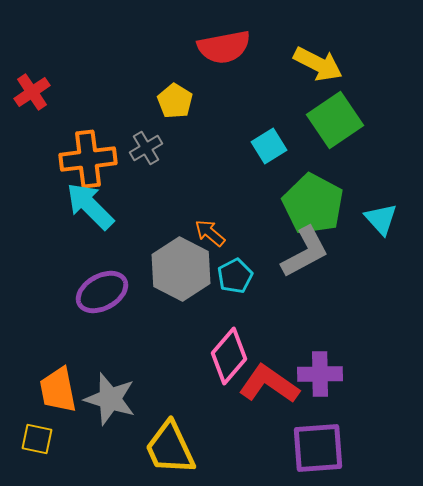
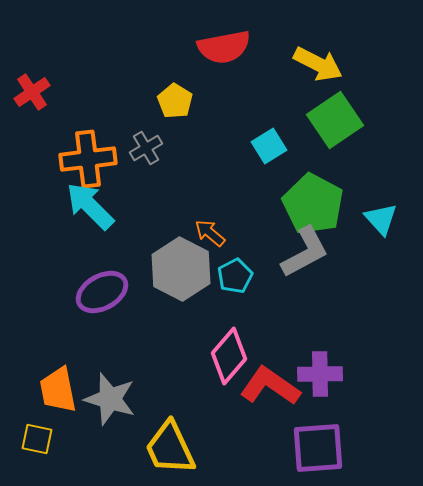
red L-shape: moved 1 px right, 2 px down
